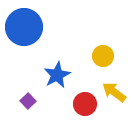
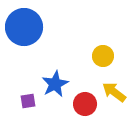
blue star: moved 2 px left, 9 px down
purple square: rotated 35 degrees clockwise
